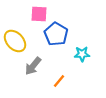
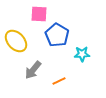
blue pentagon: moved 1 px right, 1 px down
yellow ellipse: moved 1 px right
gray arrow: moved 4 px down
orange line: rotated 24 degrees clockwise
